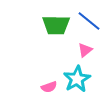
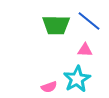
pink triangle: rotated 42 degrees clockwise
